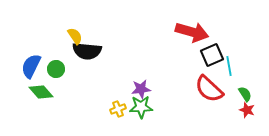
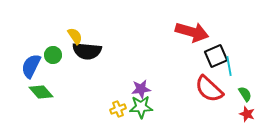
black square: moved 4 px right, 1 px down
green circle: moved 3 px left, 14 px up
red star: moved 4 px down
